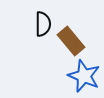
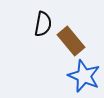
black semicircle: rotated 10 degrees clockwise
